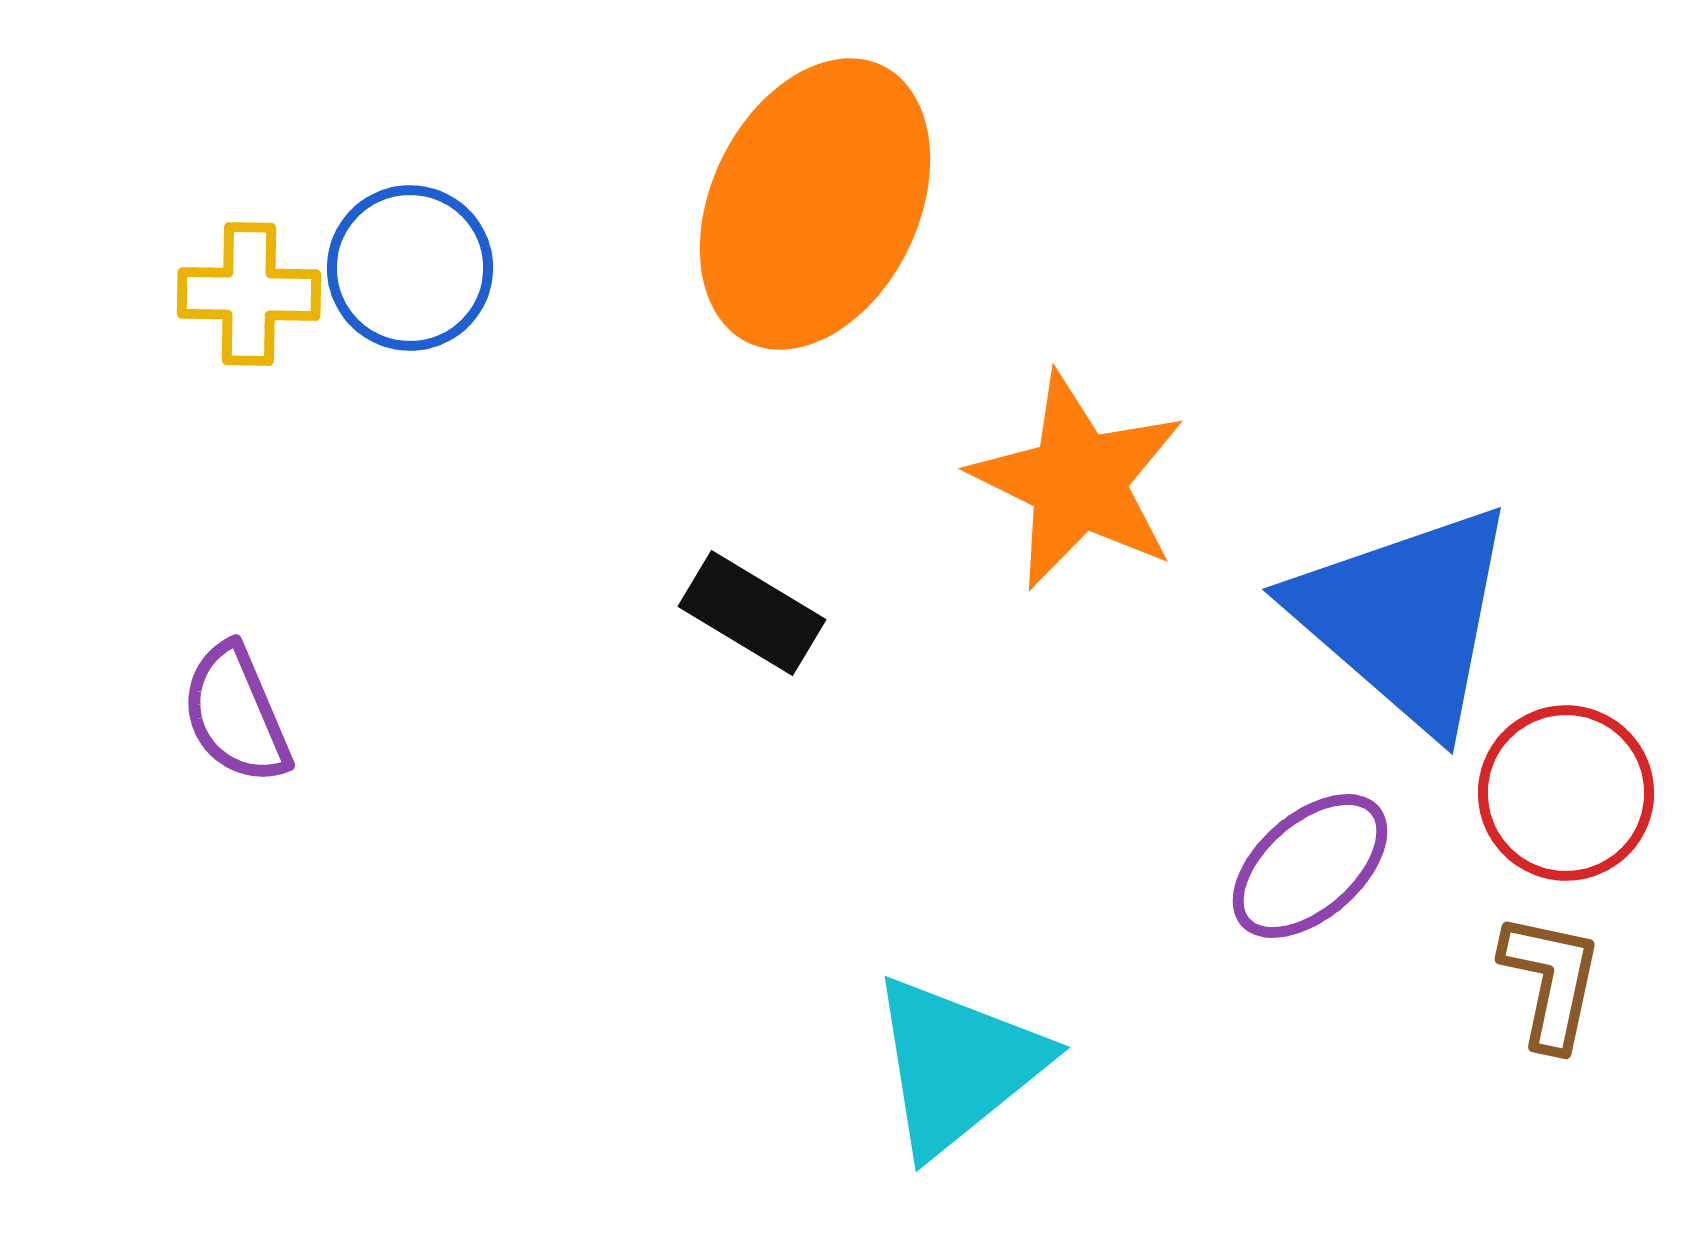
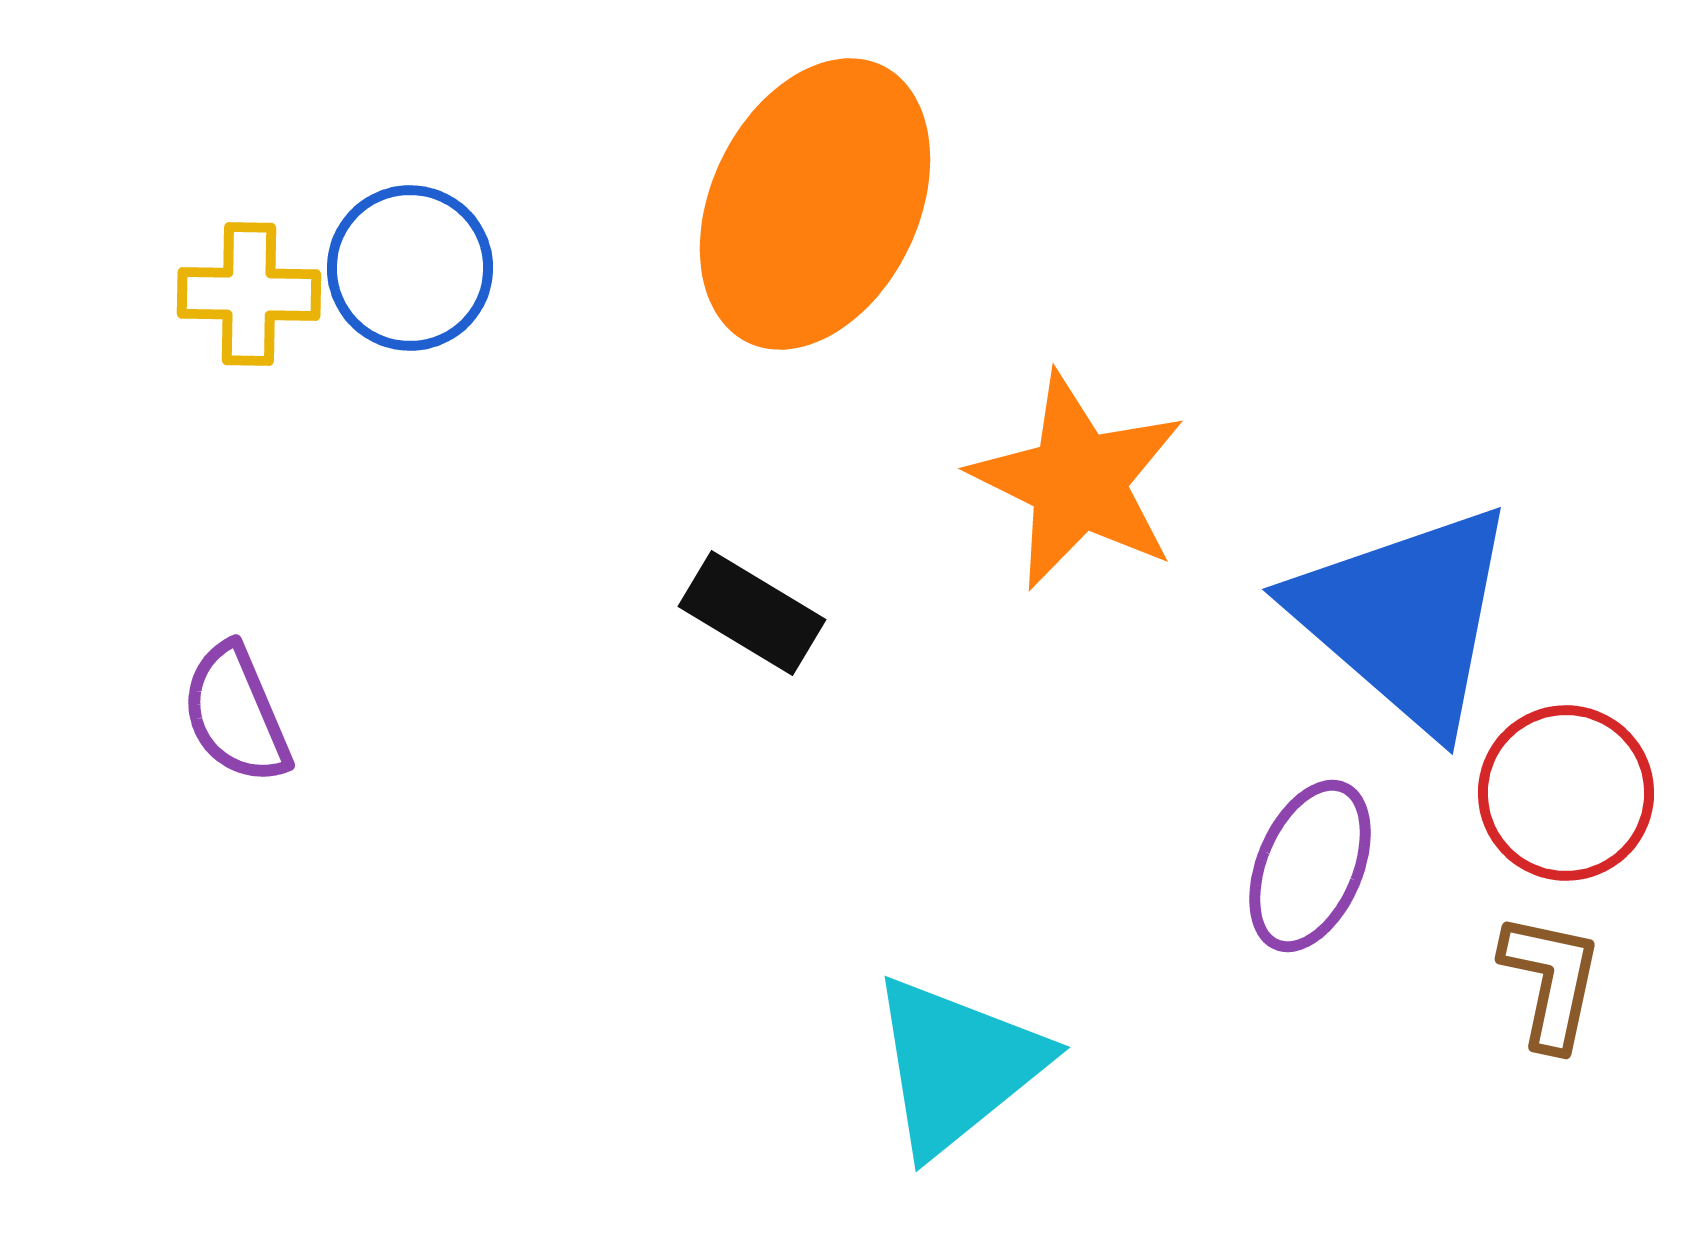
purple ellipse: rotated 26 degrees counterclockwise
